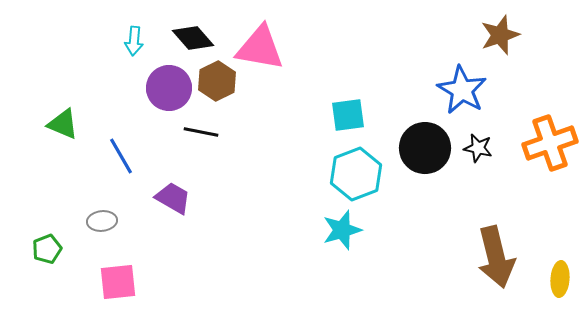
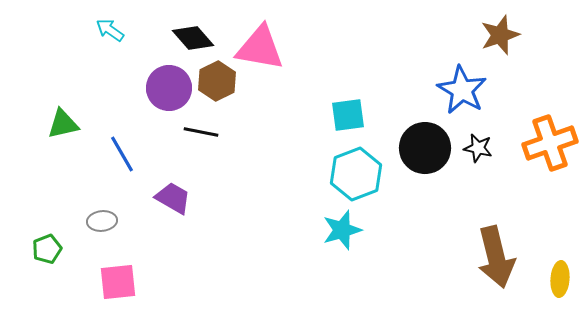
cyan arrow: moved 24 px left, 11 px up; rotated 120 degrees clockwise
green triangle: rotated 36 degrees counterclockwise
blue line: moved 1 px right, 2 px up
